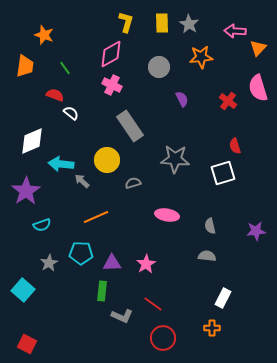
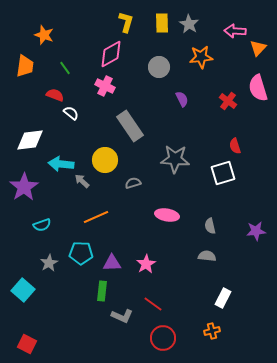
pink cross at (112, 85): moved 7 px left, 1 px down
white diamond at (32, 141): moved 2 px left, 1 px up; rotated 16 degrees clockwise
yellow circle at (107, 160): moved 2 px left
purple star at (26, 191): moved 2 px left, 4 px up
orange cross at (212, 328): moved 3 px down; rotated 14 degrees counterclockwise
